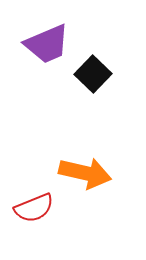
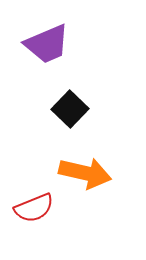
black square: moved 23 px left, 35 px down
